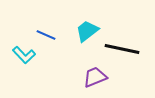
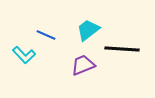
cyan trapezoid: moved 1 px right, 1 px up
black line: rotated 8 degrees counterclockwise
purple trapezoid: moved 12 px left, 12 px up
